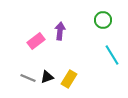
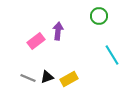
green circle: moved 4 px left, 4 px up
purple arrow: moved 2 px left
yellow rectangle: rotated 30 degrees clockwise
